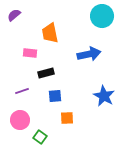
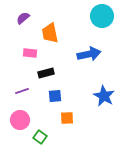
purple semicircle: moved 9 px right, 3 px down
